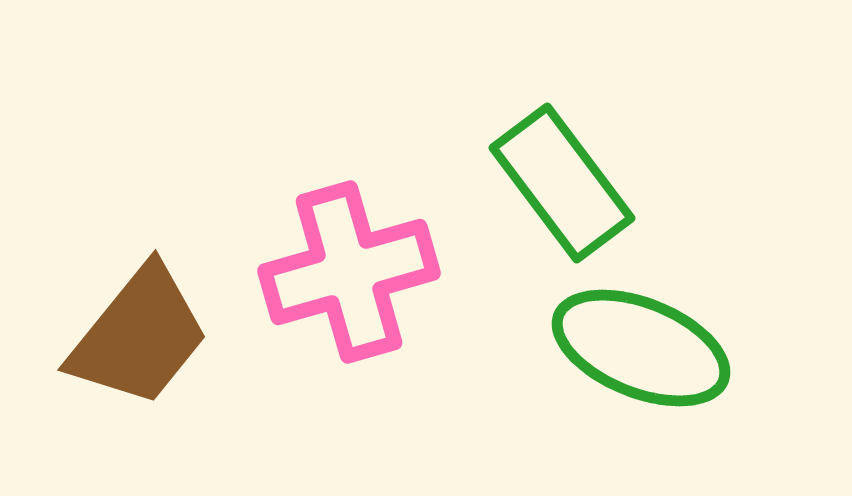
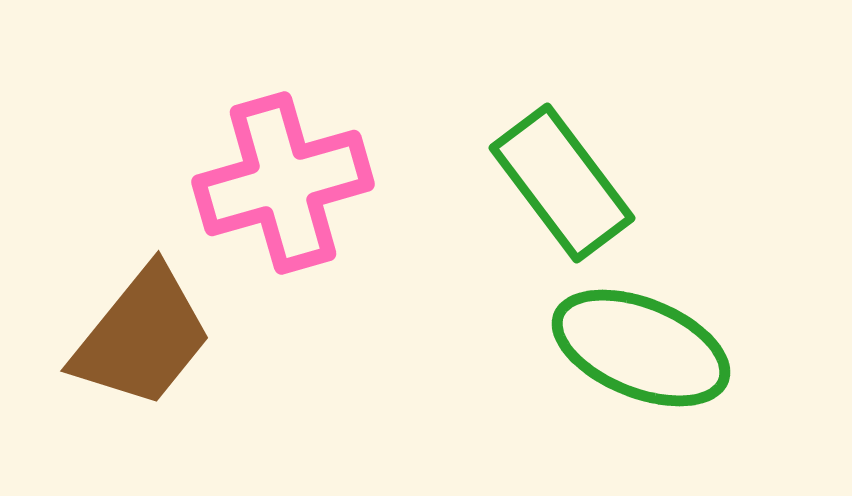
pink cross: moved 66 px left, 89 px up
brown trapezoid: moved 3 px right, 1 px down
